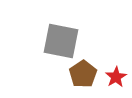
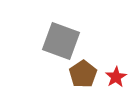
gray square: rotated 9 degrees clockwise
